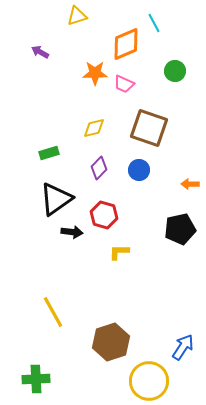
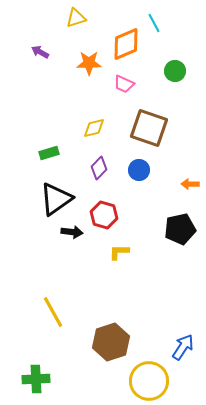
yellow triangle: moved 1 px left, 2 px down
orange star: moved 6 px left, 10 px up
